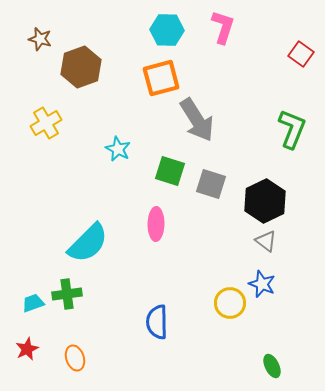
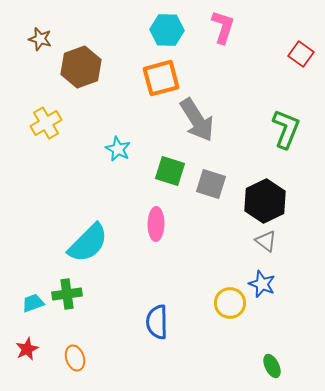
green L-shape: moved 6 px left
